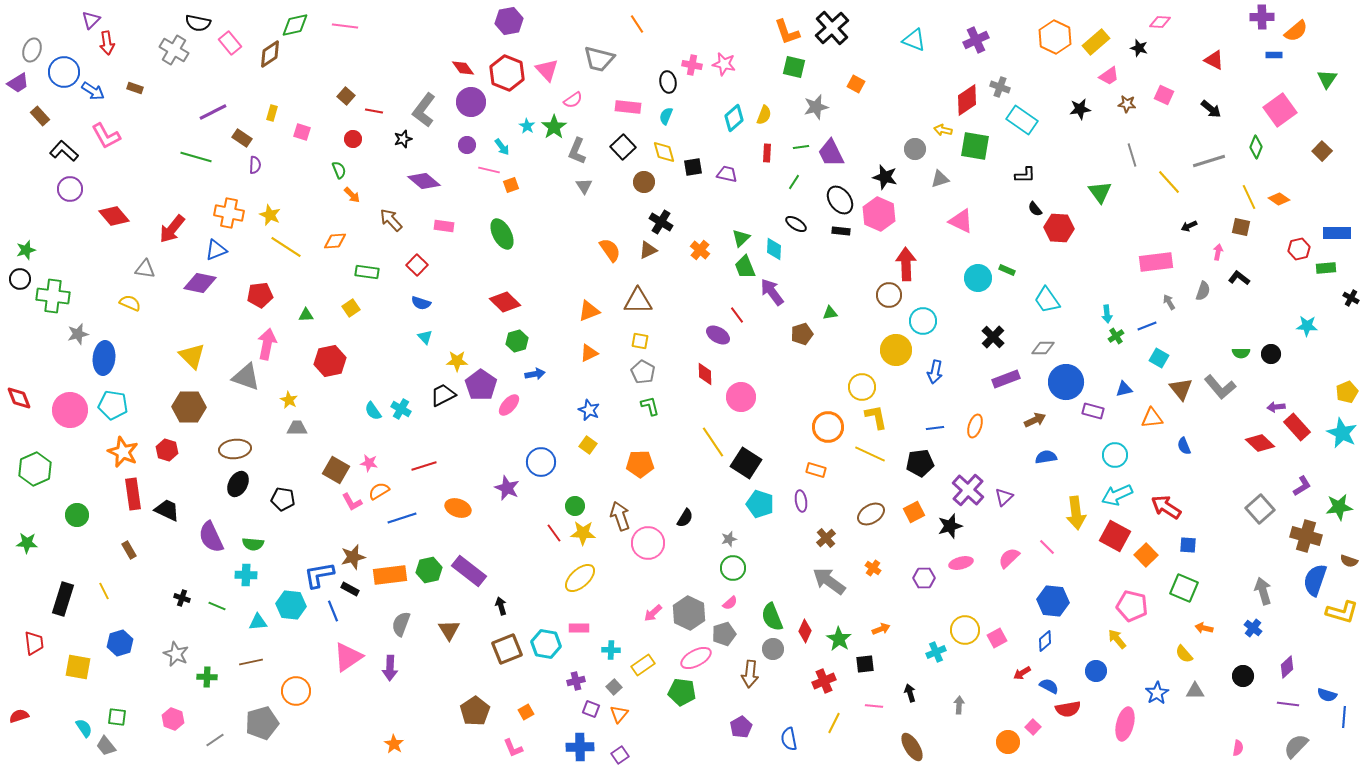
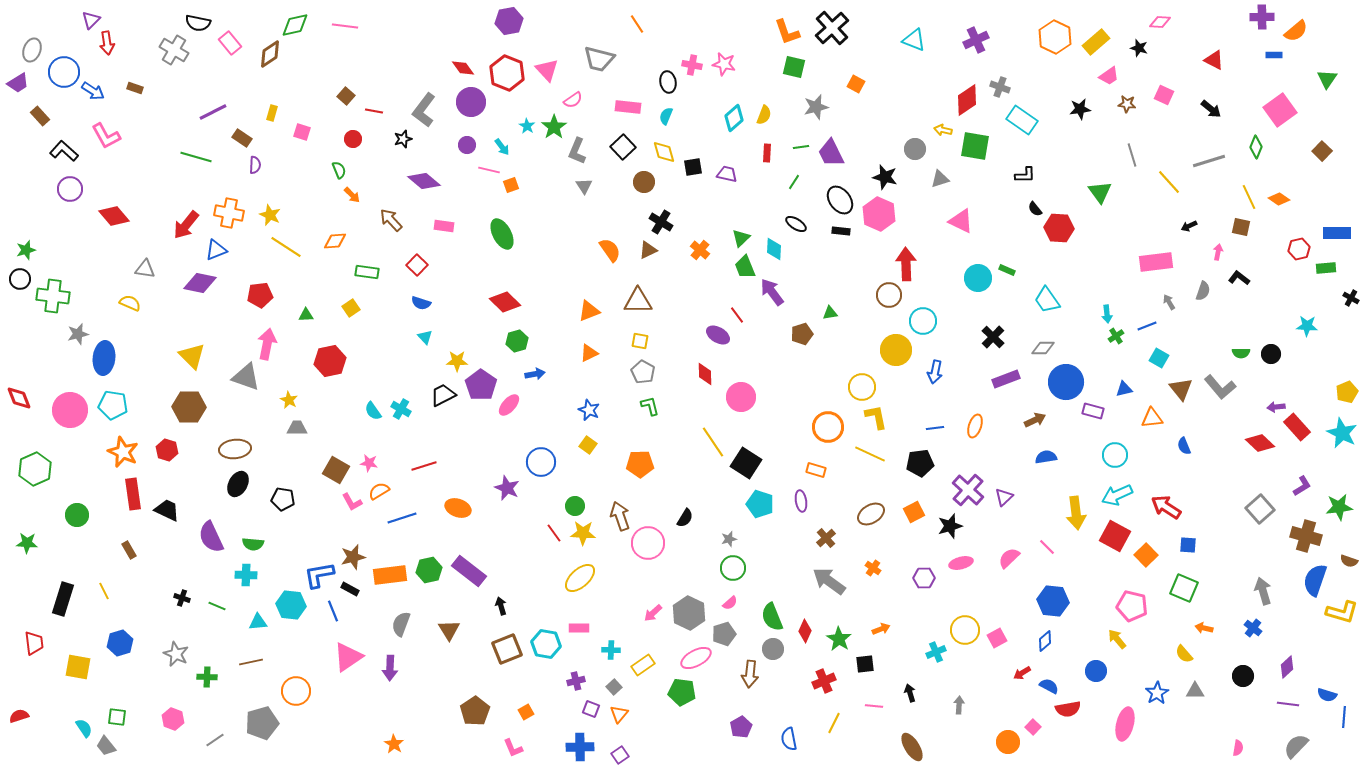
red arrow at (172, 229): moved 14 px right, 4 px up
